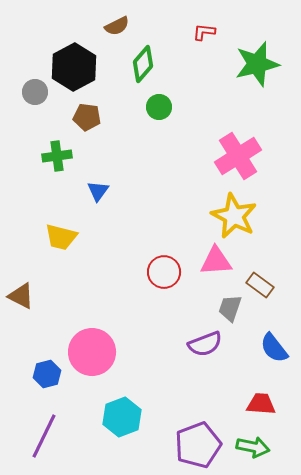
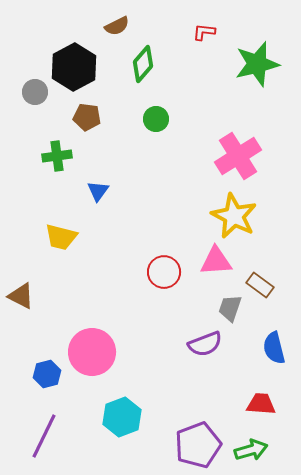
green circle: moved 3 px left, 12 px down
blue semicircle: rotated 24 degrees clockwise
green arrow: moved 2 px left, 3 px down; rotated 28 degrees counterclockwise
